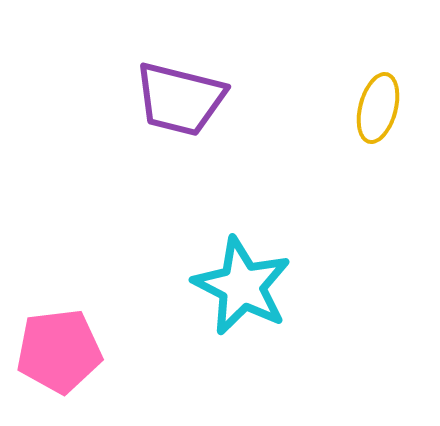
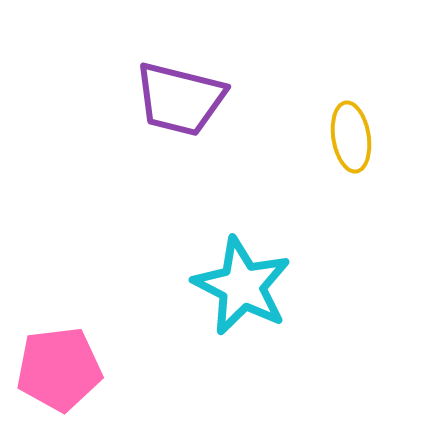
yellow ellipse: moved 27 px left, 29 px down; rotated 24 degrees counterclockwise
pink pentagon: moved 18 px down
